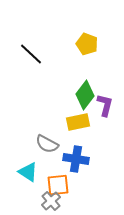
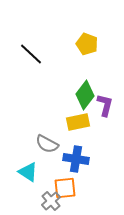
orange square: moved 7 px right, 3 px down
